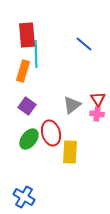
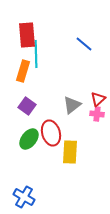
red triangle: rotated 21 degrees clockwise
